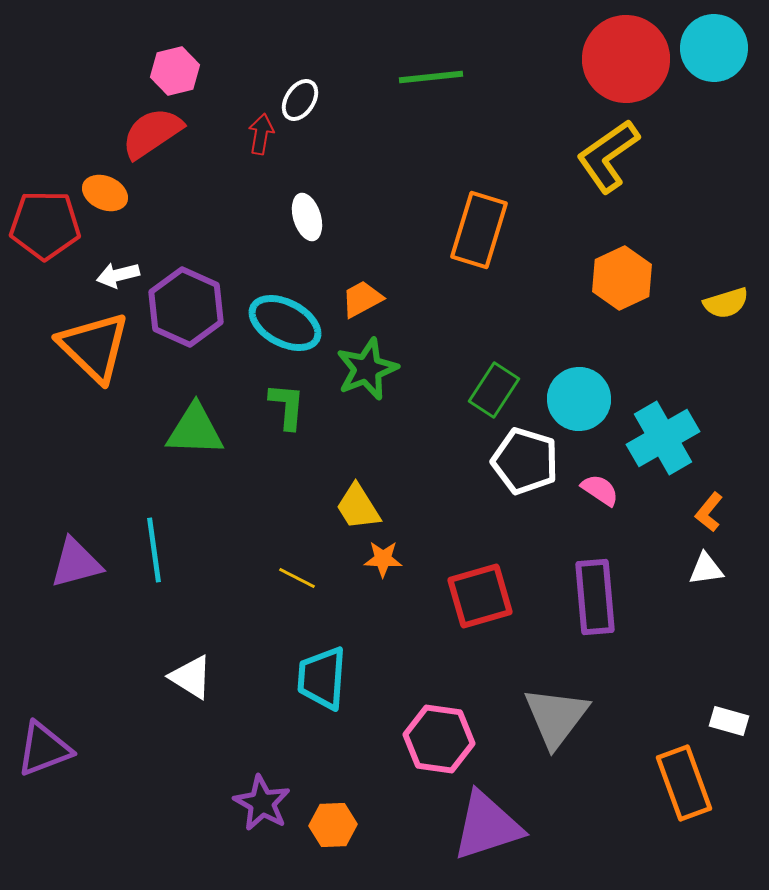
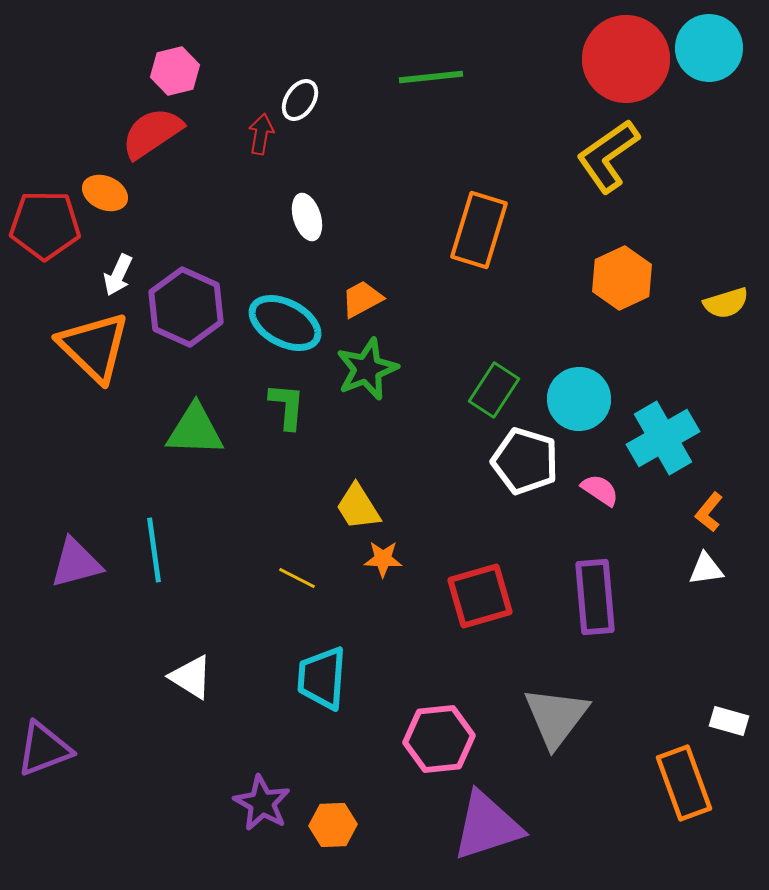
cyan circle at (714, 48): moved 5 px left
white arrow at (118, 275): rotated 51 degrees counterclockwise
pink hexagon at (439, 739): rotated 14 degrees counterclockwise
